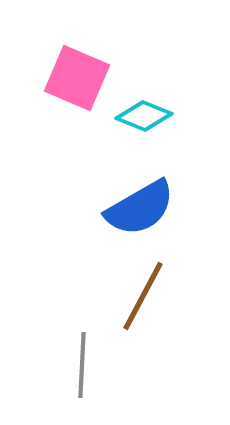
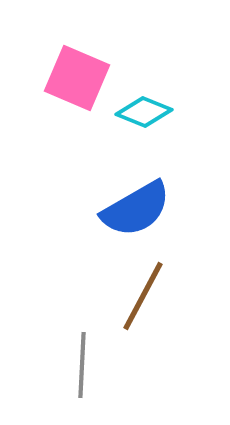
cyan diamond: moved 4 px up
blue semicircle: moved 4 px left, 1 px down
